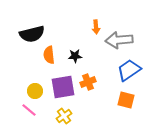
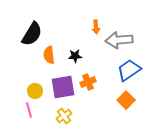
black semicircle: rotated 45 degrees counterclockwise
orange square: rotated 30 degrees clockwise
pink line: rotated 35 degrees clockwise
